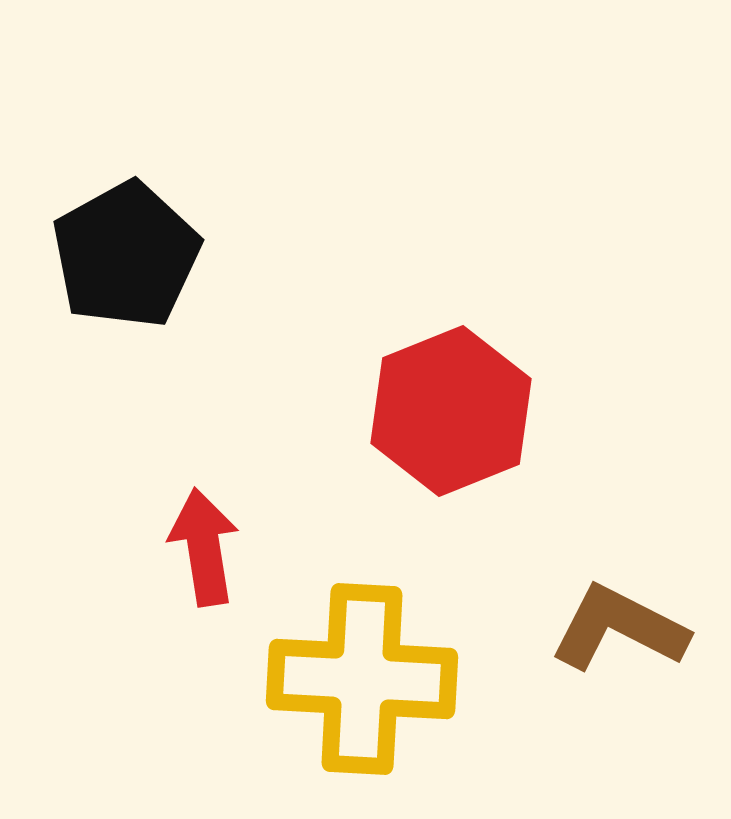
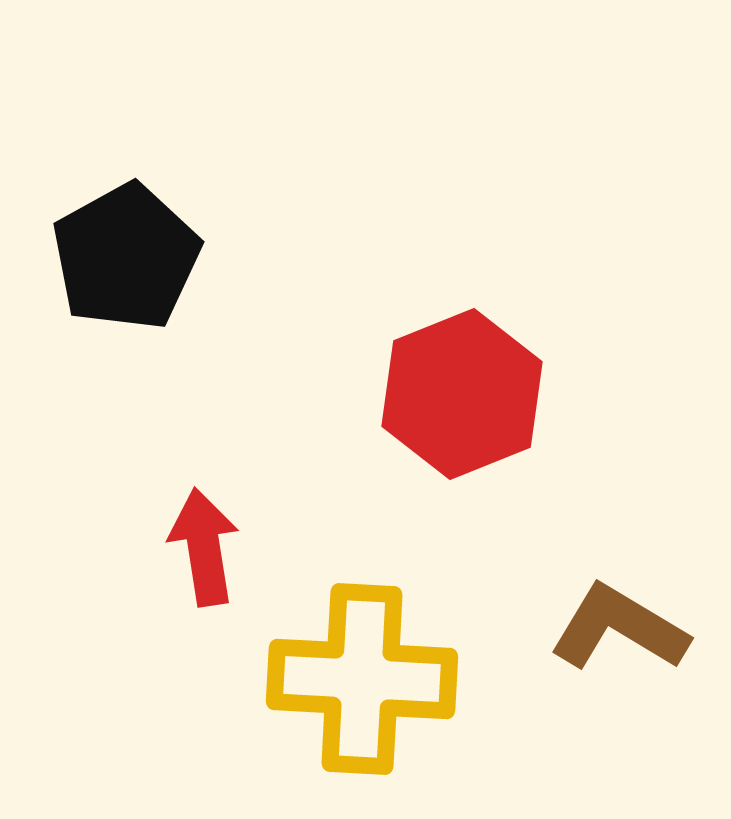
black pentagon: moved 2 px down
red hexagon: moved 11 px right, 17 px up
brown L-shape: rotated 4 degrees clockwise
